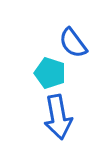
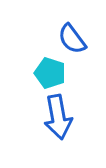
blue semicircle: moved 1 px left, 4 px up
